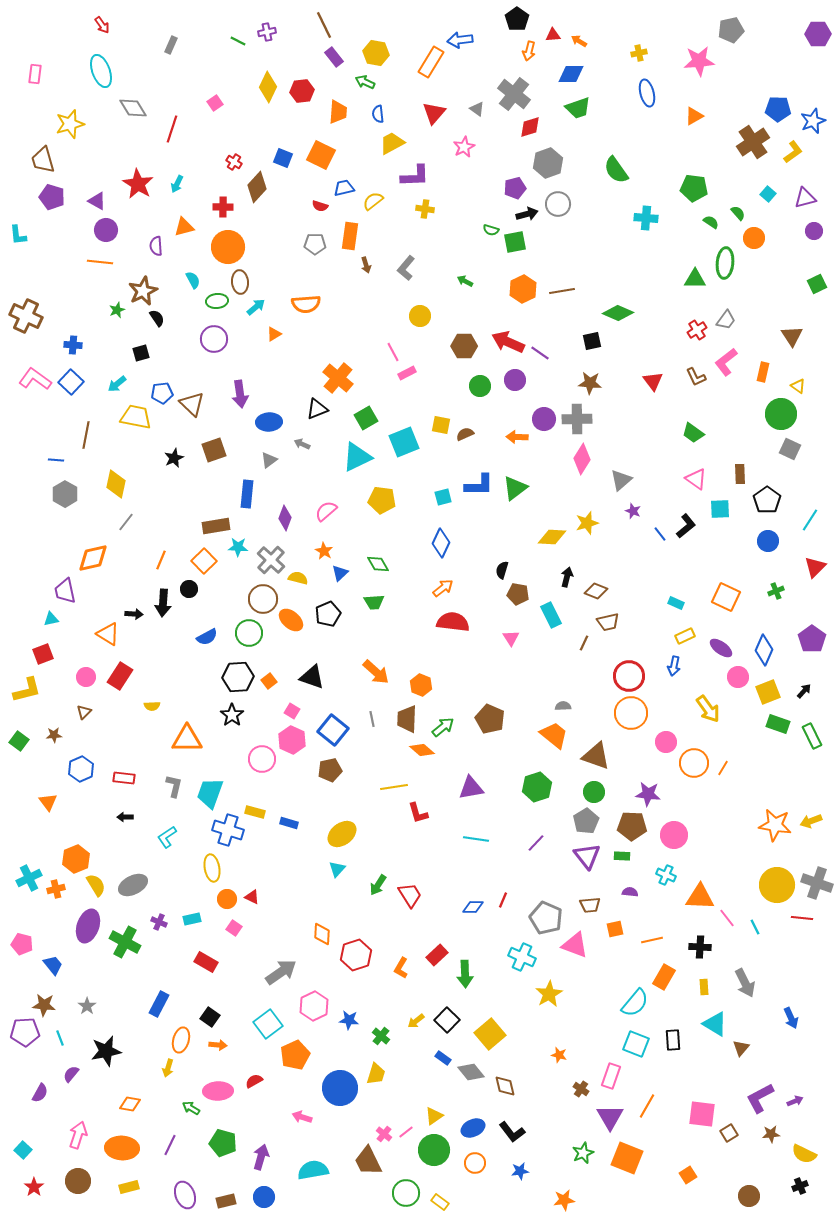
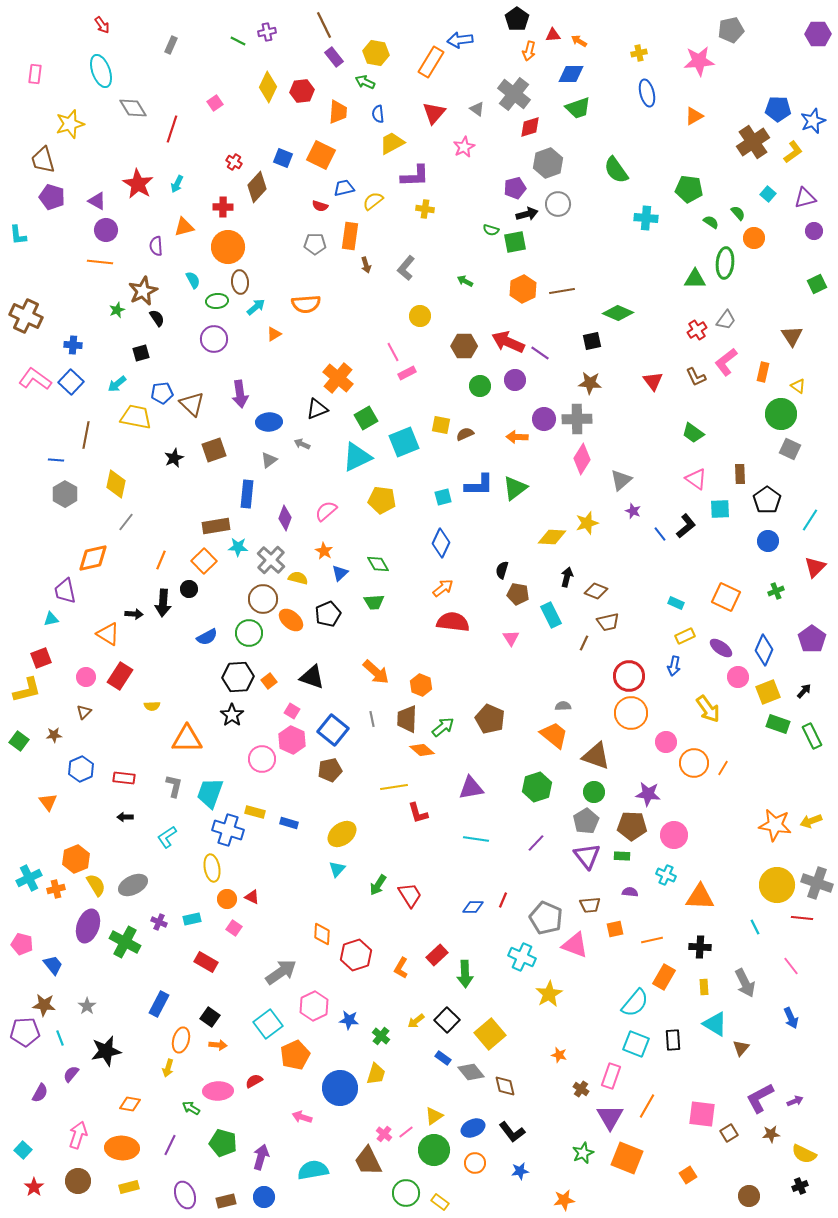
green pentagon at (694, 188): moved 5 px left, 1 px down
red square at (43, 654): moved 2 px left, 4 px down
pink line at (727, 918): moved 64 px right, 48 px down
